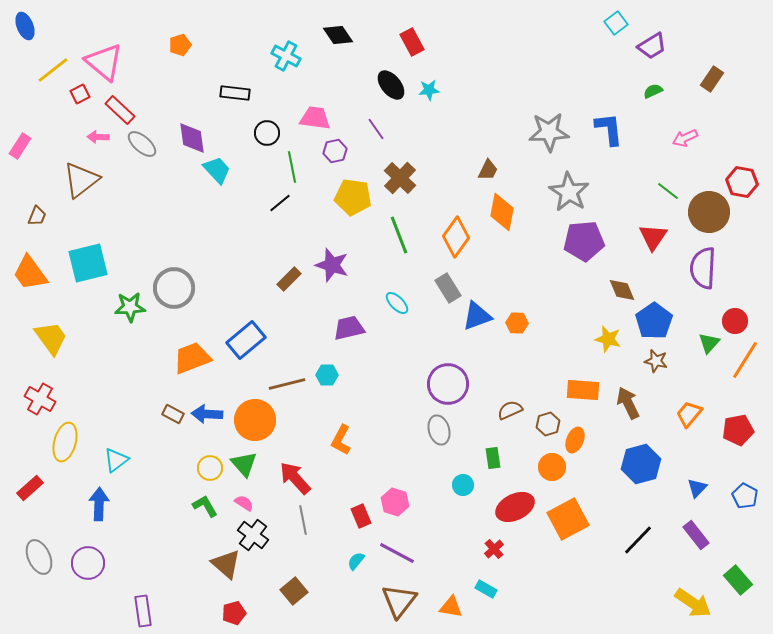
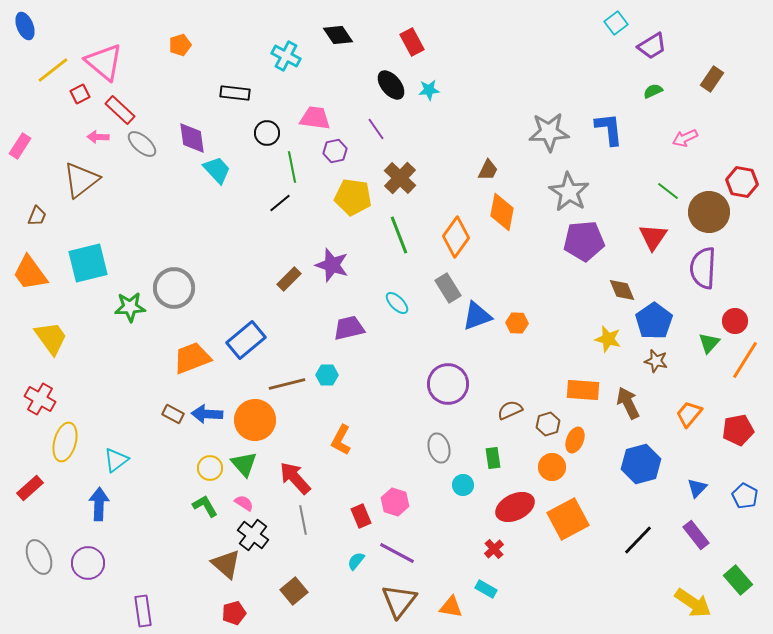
gray ellipse at (439, 430): moved 18 px down
